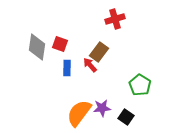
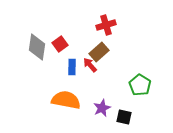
red cross: moved 9 px left, 6 px down
red square: rotated 35 degrees clockwise
brown rectangle: rotated 12 degrees clockwise
blue rectangle: moved 5 px right, 1 px up
purple star: rotated 18 degrees counterclockwise
orange semicircle: moved 13 px left, 13 px up; rotated 64 degrees clockwise
black square: moved 2 px left; rotated 21 degrees counterclockwise
